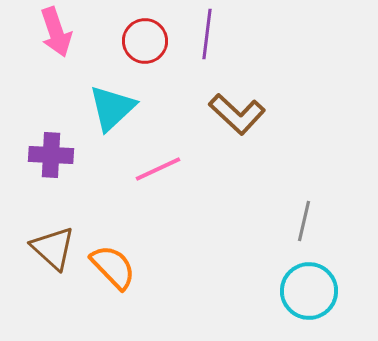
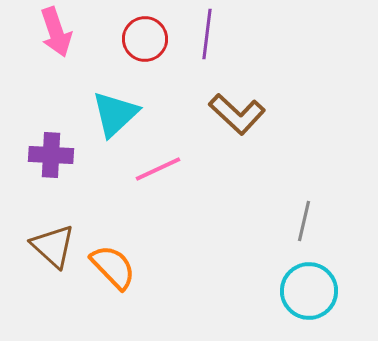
red circle: moved 2 px up
cyan triangle: moved 3 px right, 6 px down
brown triangle: moved 2 px up
